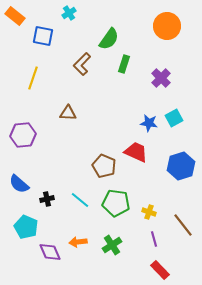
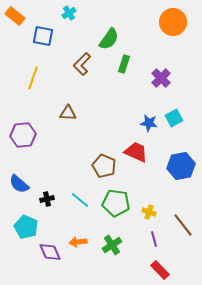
orange circle: moved 6 px right, 4 px up
blue hexagon: rotated 8 degrees clockwise
